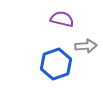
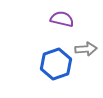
gray arrow: moved 3 px down
